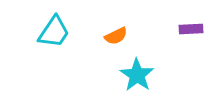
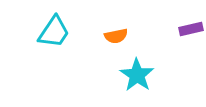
purple rectangle: rotated 10 degrees counterclockwise
orange semicircle: rotated 15 degrees clockwise
